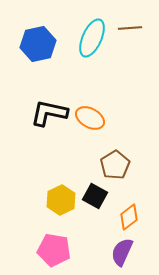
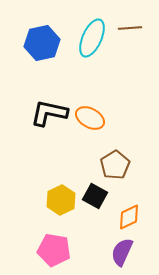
blue hexagon: moved 4 px right, 1 px up
orange diamond: rotated 12 degrees clockwise
